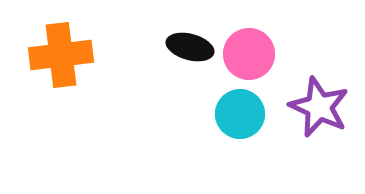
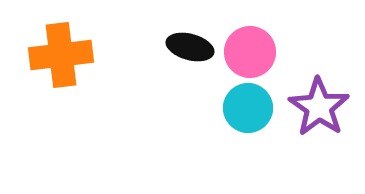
pink circle: moved 1 px right, 2 px up
purple star: rotated 10 degrees clockwise
cyan circle: moved 8 px right, 6 px up
